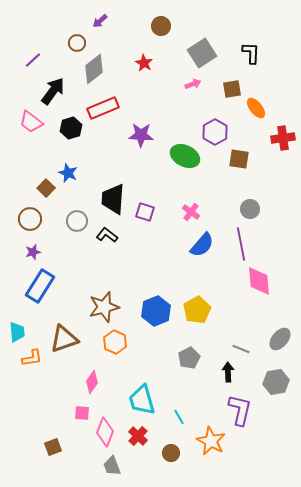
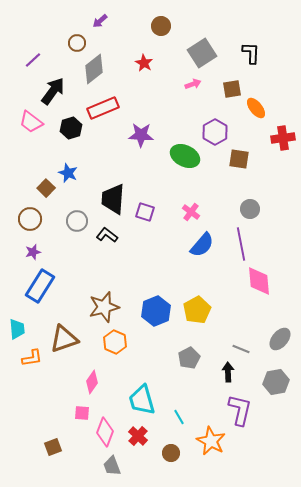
cyan trapezoid at (17, 332): moved 3 px up
